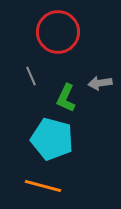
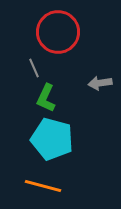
gray line: moved 3 px right, 8 px up
green L-shape: moved 20 px left
